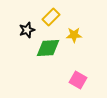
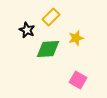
black star: rotated 28 degrees counterclockwise
yellow star: moved 2 px right, 3 px down; rotated 14 degrees counterclockwise
green diamond: moved 1 px down
